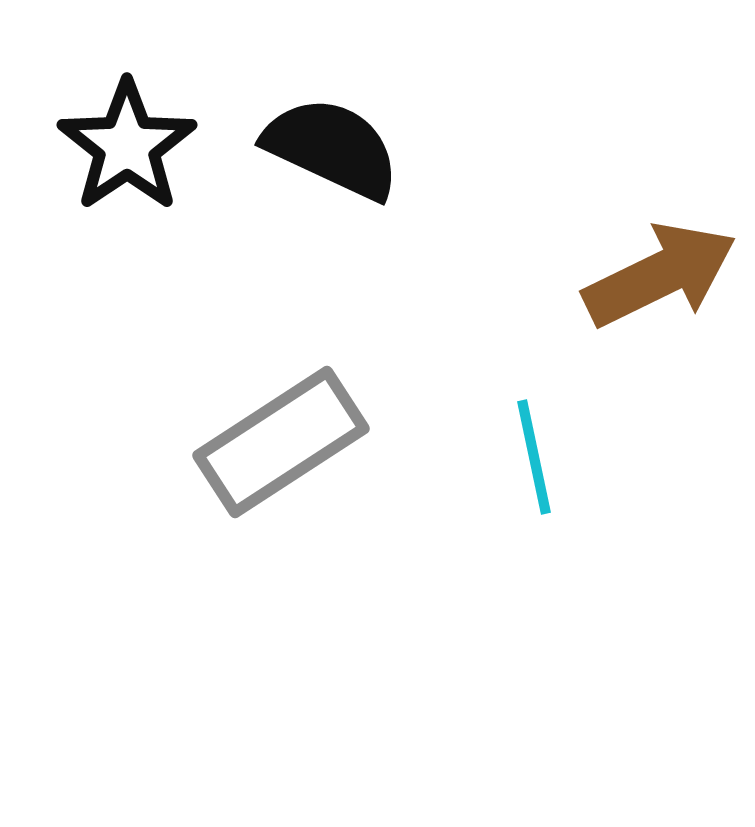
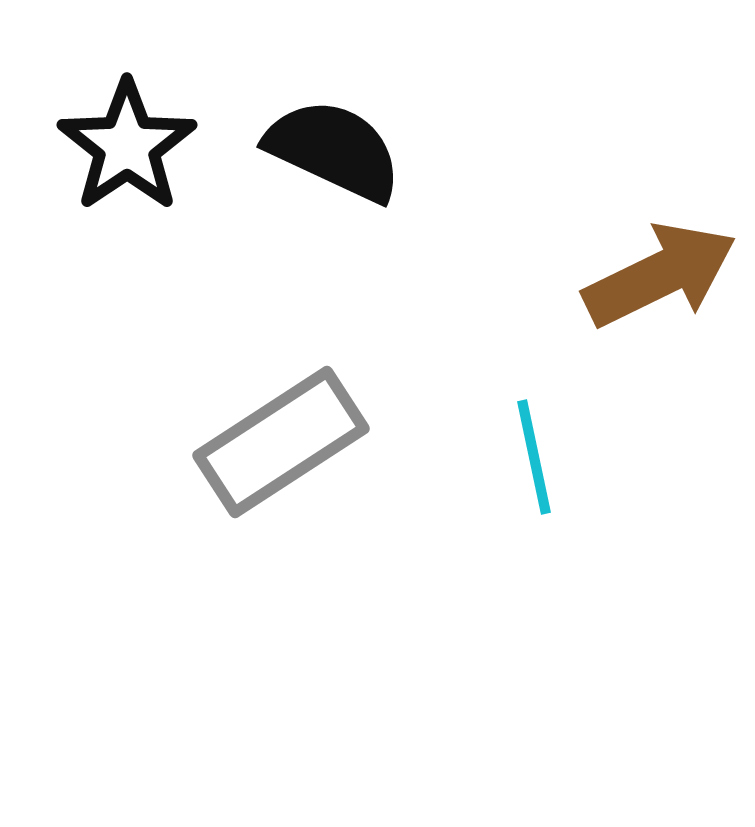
black semicircle: moved 2 px right, 2 px down
